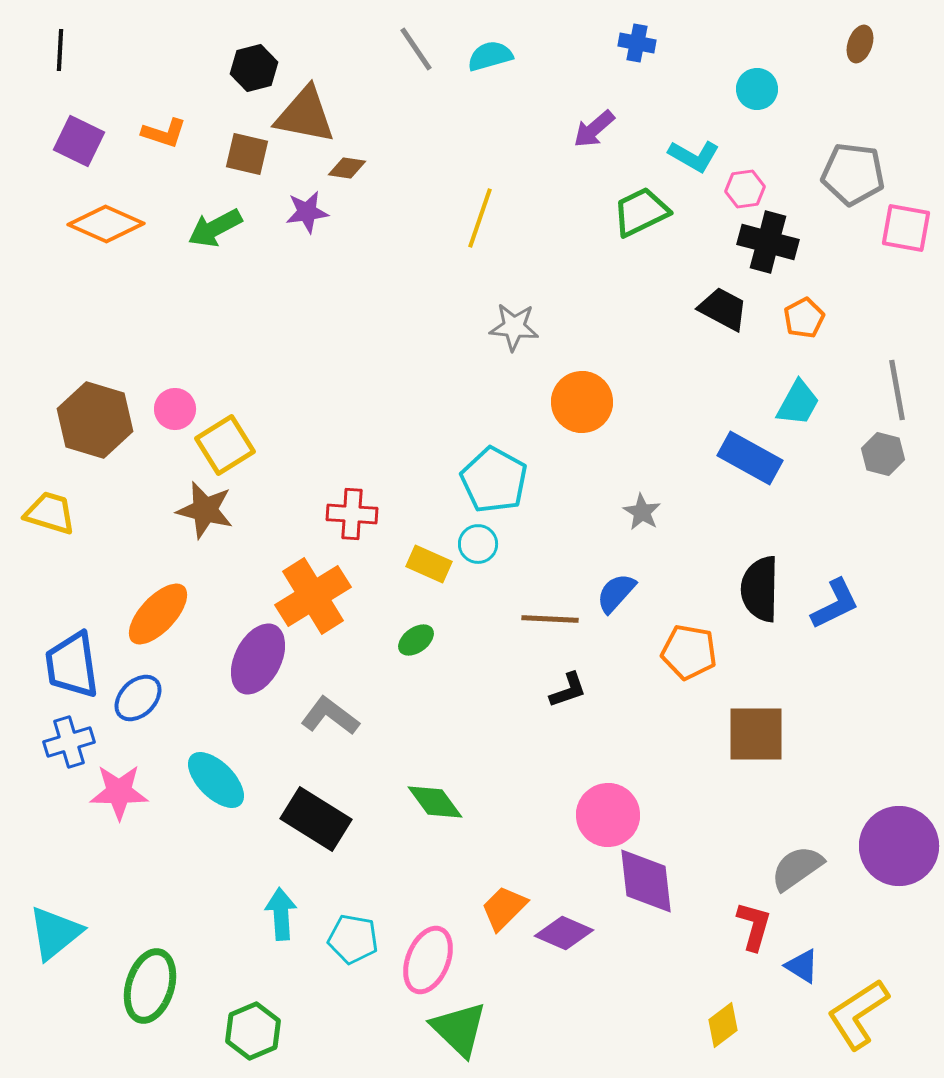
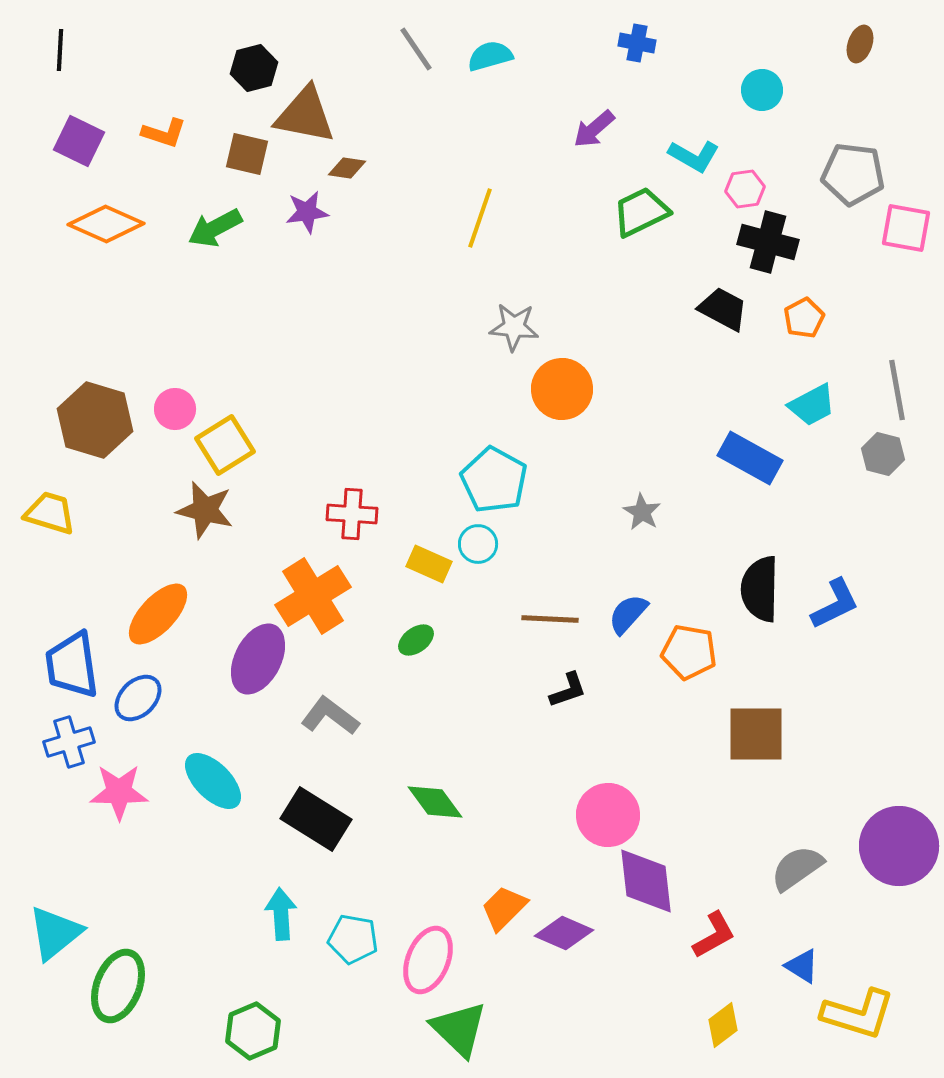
cyan circle at (757, 89): moved 5 px right, 1 px down
orange circle at (582, 402): moved 20 px left, 13 px up
cyan trapezoid at (798, 403): moved 14 px right, 2 px down; rotated 33 degrees clockwise
blue semicircle at (616, 593): moved 12 px right, 21 px down
cyan ellipse at (216, 780): moved 3 px left, 1 px down
red L-shape at (754, 926): moved 40 px left, 9 px down; rotated 45 degrees clockwise
green ellipse at (150, 986): moved 32 px left; rotated 4 degrees clockwise
yellow L-shape at (858, 1014): rotated 130 degrees counterclockwise
